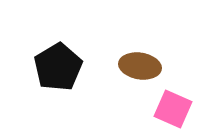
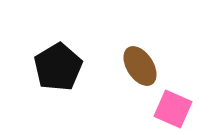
brown ellipse: rotated 48 degrees clockwise
